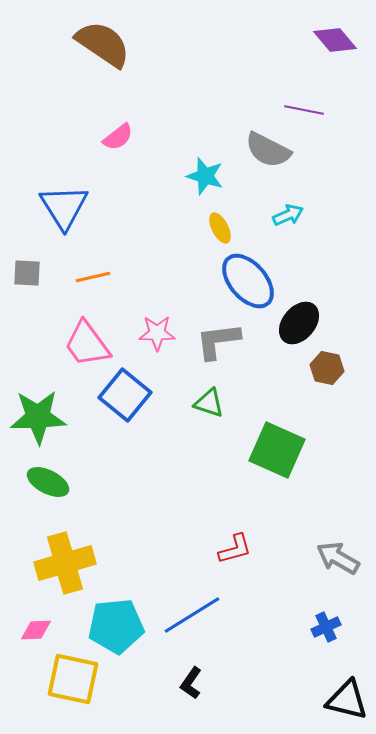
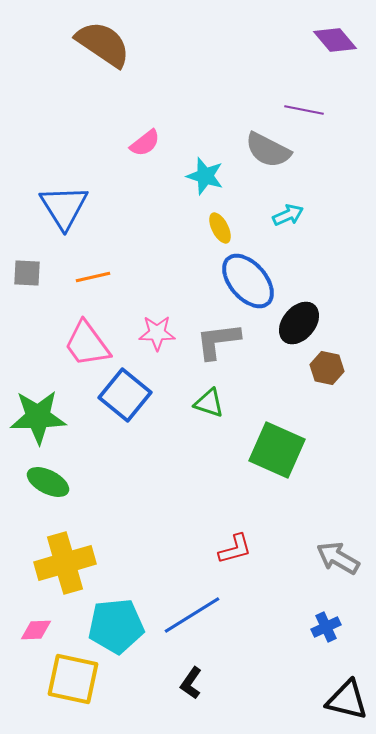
pink semicircle: moved 27 px right, 6 px down
